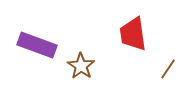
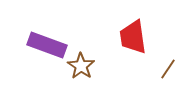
red trapezoid: moved 3 px down
purple rectangle: moved 10 px right
